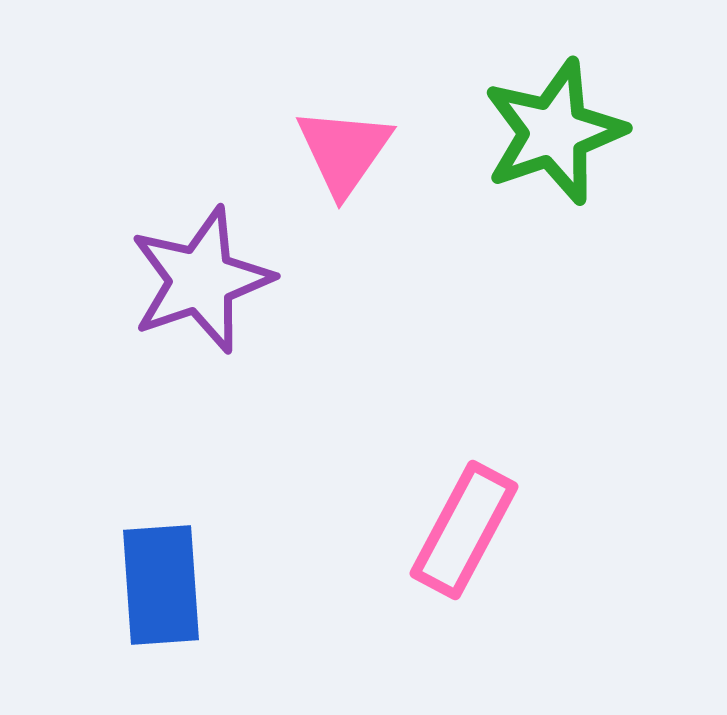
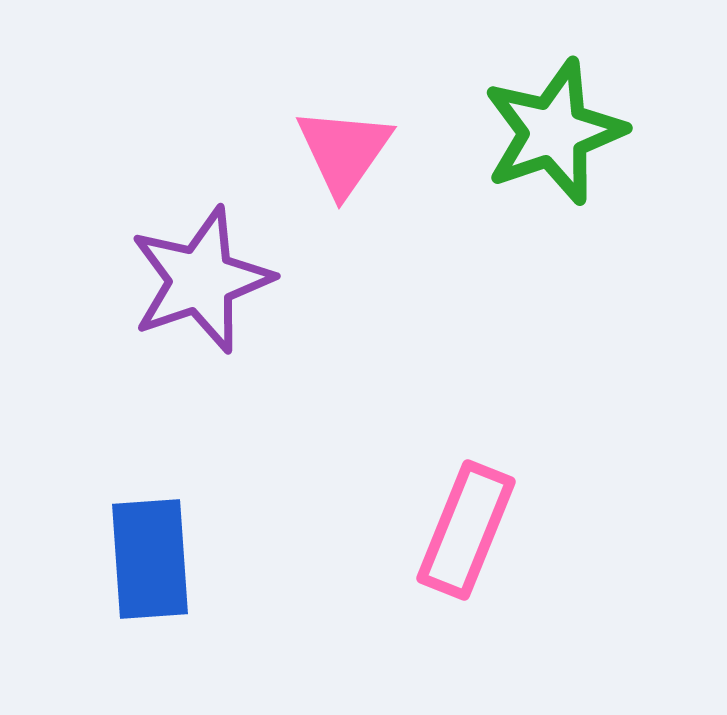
pink rectangle: moved 2 px right; rotated 6 degrees counterclockwise
blue rectangle: moved 11 px left, 26 px up
